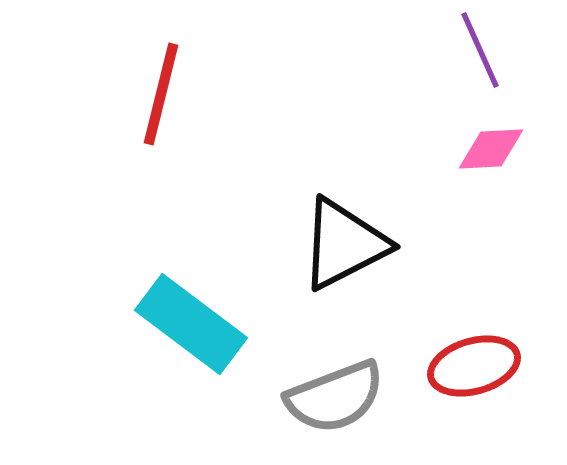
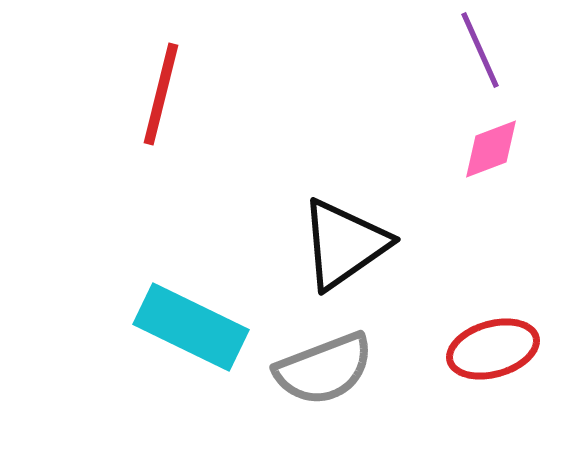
pink diamond: rotated 18 degrees counterclockwise
black triangle: rotated 8 degrees counterclockwise
cyan rectangle: moved 3 px down; rotated 11 degrees counterclockwise
red ellipse: moved 19 px right, 17 px up
gray semicircle: moved 11 px left, 28 px up
